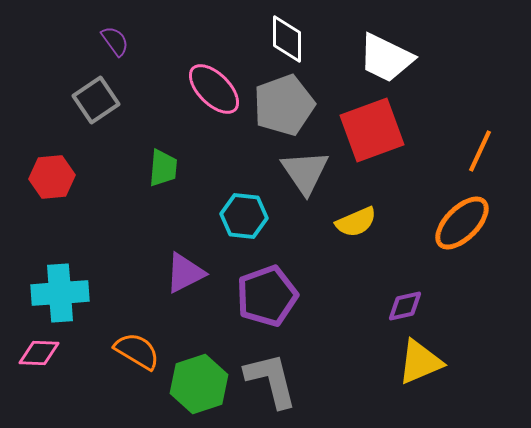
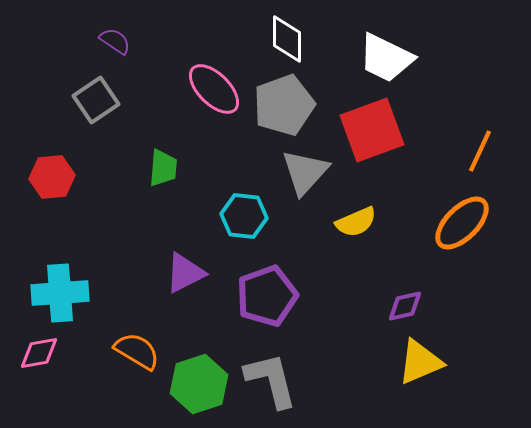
purple semicircle: rotated 20 degrees counterclockwise
gray triangle: rotated 16 degrees clockwise
pink diamond: rotated 12 degrees counterclockwise
